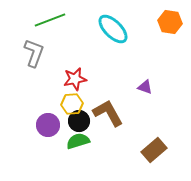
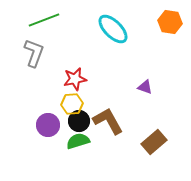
green line: moved 6 px left
brown L-shape: moved 8 px down
brown rectangle: moved 8 px up
